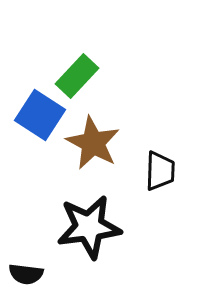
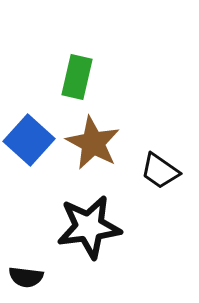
green rectangle: moved 1 px down; rotated 30 degrees counterclockwise
blue square: moved 11 px left, 25 px down; rotated 9 degrees clockwise
black trapezoid: rotated 123 degrees clockwise
black semicircle: moved 3 px down
